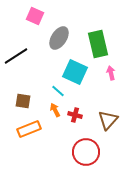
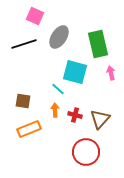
gray ellipse: moved 1 px up
black line: moved 8 px right, 12 px up; rotated 15 degrees clockwise
cyan square: rotated 10 degrees counterclockwise
cyan line: moved 2 px up
orange arrow: rotated 24 degrees clockwise
brown triangle: moved 8 px left, 1 px up
